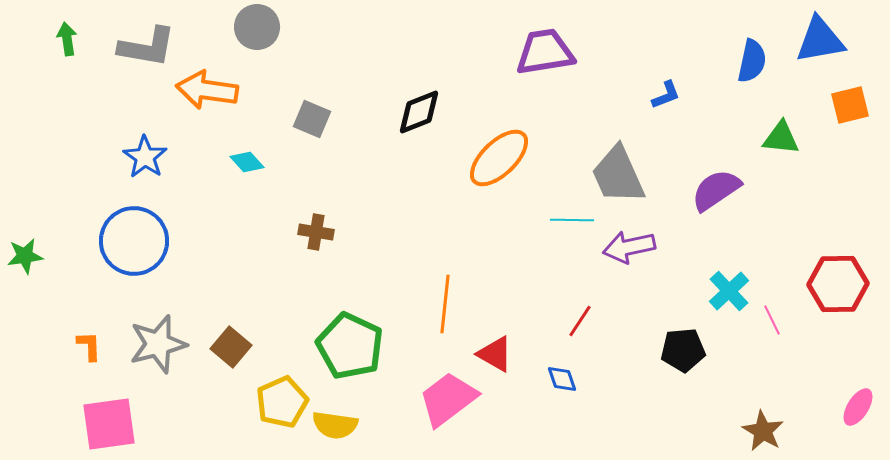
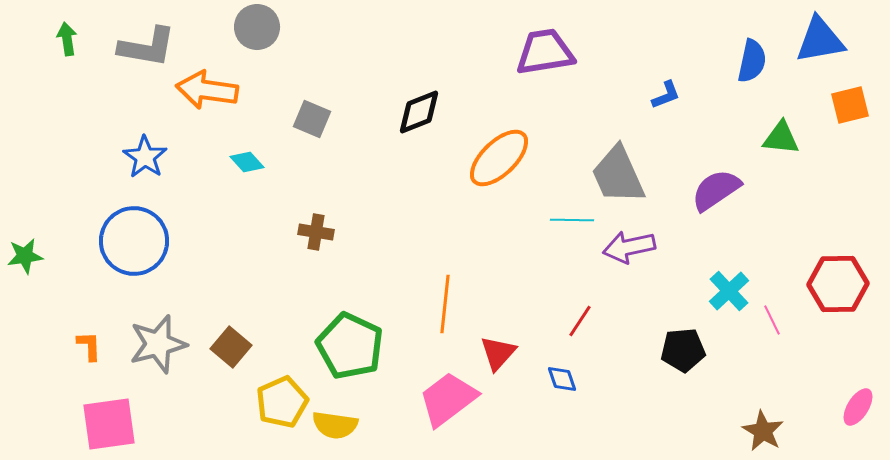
red triangle: moved 3 px right, 1 px up; rotated 42 degrees clockwise
